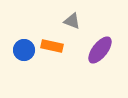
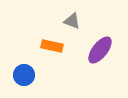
blue circle: moved 25 px down
